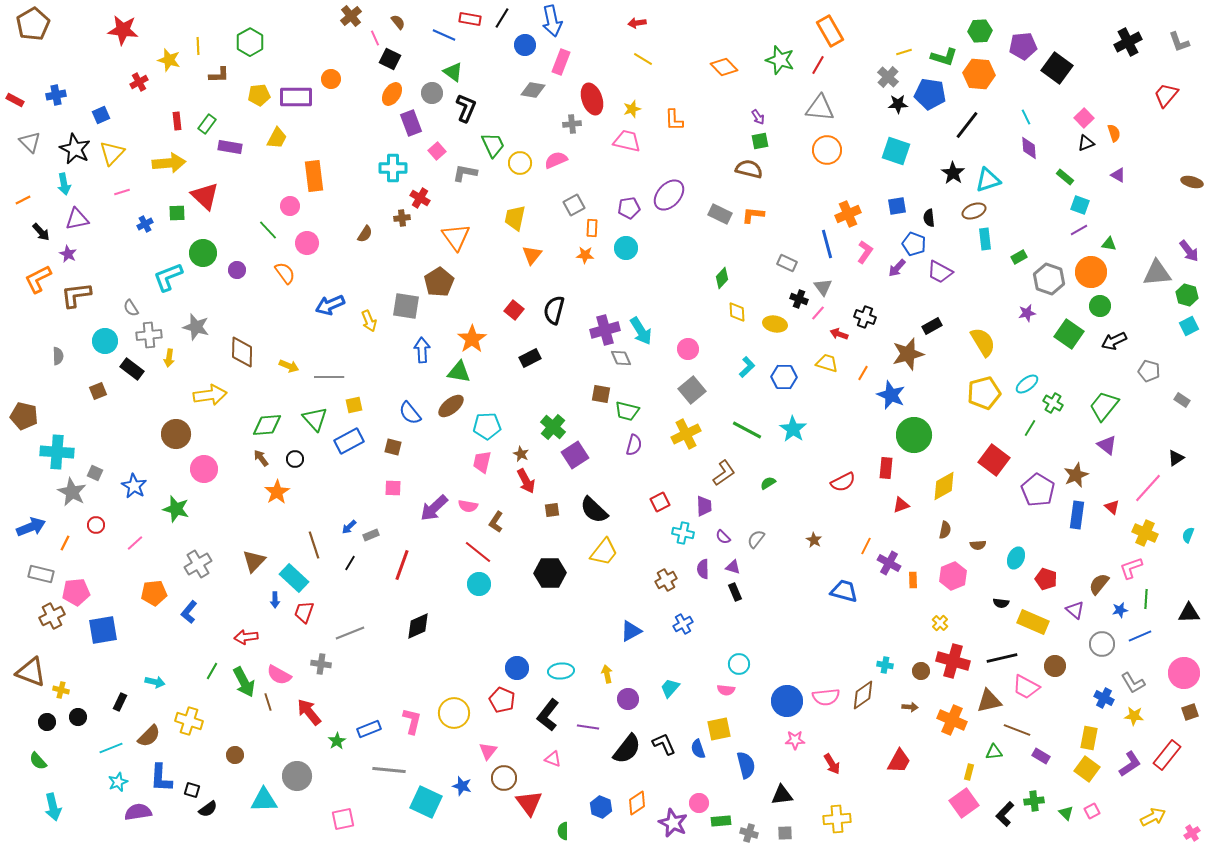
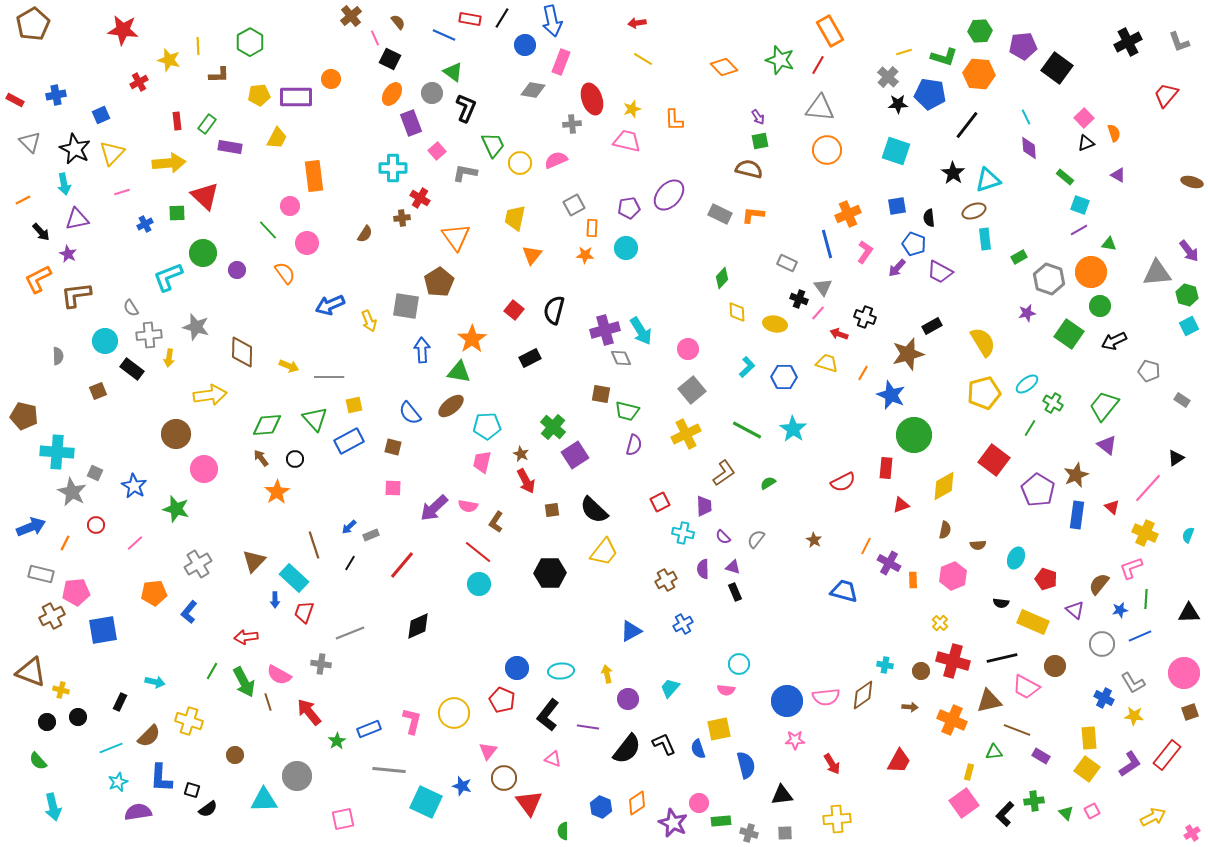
red line at (402, 565): rotated 20 degrees clockwise
yellow rectangle at (1089, 738): rotated 15 degrees counterclockwise
